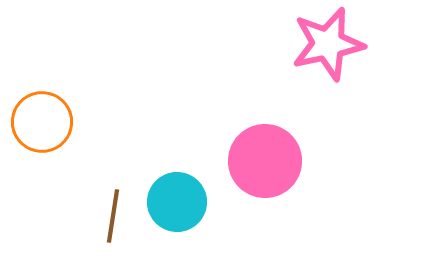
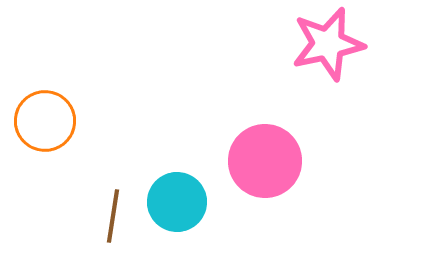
orange circle: moved 3 px right, 1 px up
